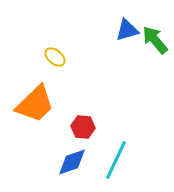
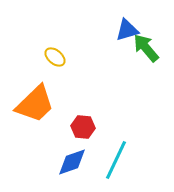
green arrow: moved 9 px left, 8 px down
